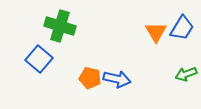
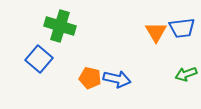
blue trapezoid: rotated 52 degrees clockwise
